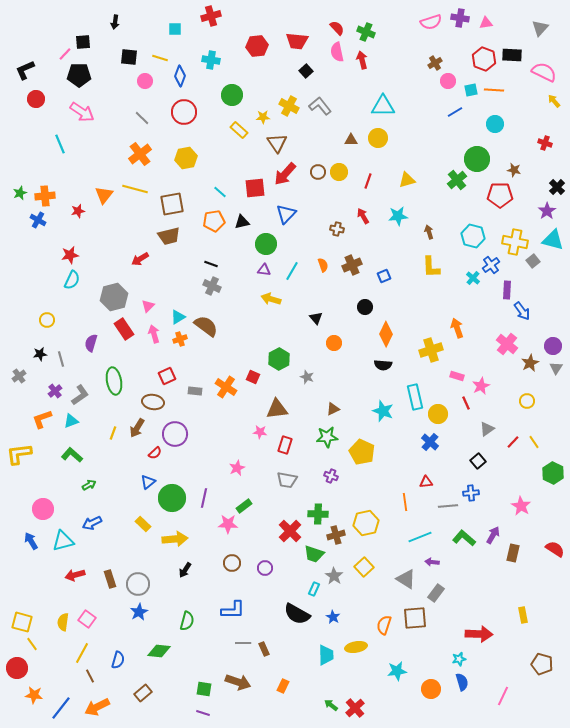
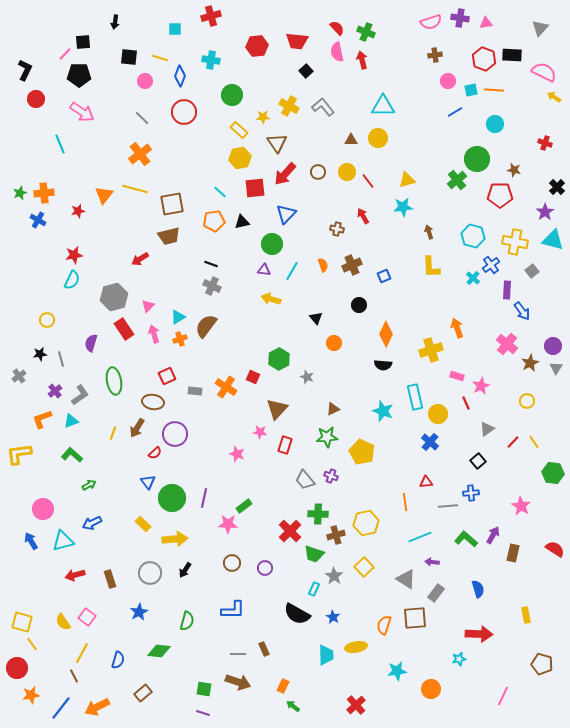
brown cross at (435, 63): moved 8 px up; rotated 24 degrees clockwise
black L-shape at (25, 70): rotated 140 degrees clockwise
yellow arrow at (554, 101): moved 4 px up; rotated 16 degrees counterclockwise
gray L-shape at (320, 106): moved 3 px right, 1 px down
yellow hexagon at (186, 158): moved 54 px right
yellow circle at (339, 172): moved 8 px right
red line at (368, 181): rotated 56 degrees counterclockwise
orange cross at (45, 196): moved 1 px left, 3 px up
purple star at (547, 211): moved 2 px left, 1 px down
cyan star at (398, 216): moved 5 px right, 9 px up
green circle at (266, 244): moved 6 px right
red star at (70, 255): moved 4 px right
gray square at (533, 261): moved 1 px left, 10 px down
black circle at (365, 307): moved 6 px left, 2 px up
brown semicircle at (206, 326): rotated 90 degrees counterclockwise
brown triangle at (277, 409): rotated 40 degrees counterclockwise
pink star at (237, 468): moved 14 px up; rotated 28 degrees counterclockwise
green hexagon at (553, 473): rotated 20 degrees counterclockwise
gray trapezoid at (287, 480): moved 18 px right; rotated 40 degrees clockwise
blue triangle at (148, 482): rotated 28 degrees counterclockwise
green L-shape at (464, 538): moved 2 px right, 1 px down
gray circle at (138, 584): moved 12 px right, 11 px up
yellow rectangle at (523, 615): moved 3 px right
pink square at (87, 619): moved 2 px up
yellow semicircle at (63, 622): rotated 42 degrees counterclockwise
gray line at (243, 643): moved 5 px left, 11 px down
brown line at (90, 676): moved 16 px left
blue semicircle at (462, 682): moved 16 px right, 93 px up
orange star at (34, 695): moved 3 px left; rotated 18 degrees counterclockwise
green arrow at (331, 705): moved 38 px left, 1 px down
red cross at (355, 708): moved 1 px right, 3 px up
